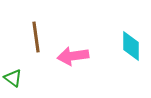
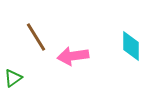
brown line: rotated 24 degrees counterclockwise
green triangle: rotated 48 degrees clockwise
